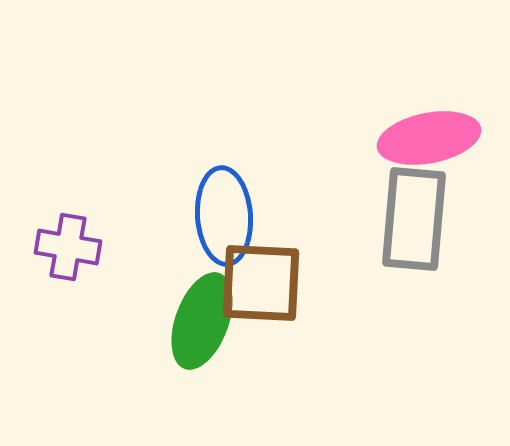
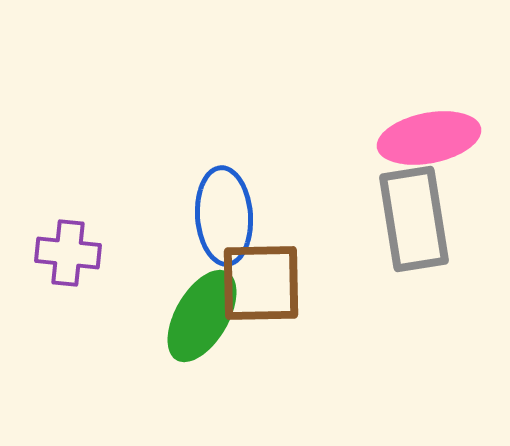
gray rectangle: rotated 14 degrees counterclockwise
purple cross: moved 6 px down; rotated 4 degrees counterclockwise
brown square: rotated 4 degrees counterclockwise
green ellipse: moved 5 px up; rotated 10 degrees clockwise
